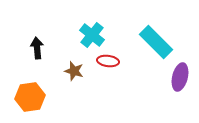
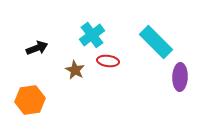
cyan cross: rotated 15 degrees clockwise
black arrow: rotated 75 degrees clockwise
brown star: moved 1 px right, 1 px up; rotated 12 degrees clockwise
purple ellipse: rotated 12 degrees counterclockwise
orange hexagon: moved 3 px down
